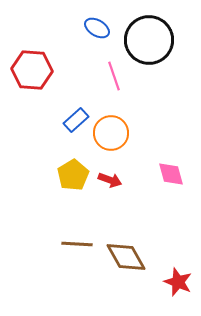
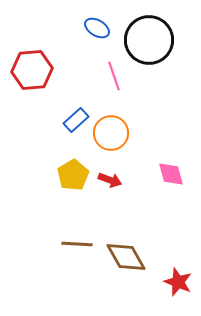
red hexagon: rotated 9 degrees counterclockwise
